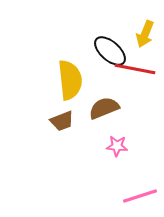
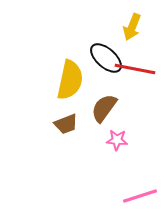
yellow arrow: moved 13 px left, 7 px up
black ellipse: moved 4 px left, 7 px down
yellow semicircle: rotated 18 degrees clockwise
brown semicircle: rotated 32 degrees counterclockwise
brown trapezoid: moved 4 px right, 3 px down
pink star: moved 6 px up
